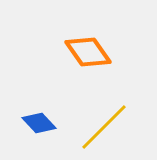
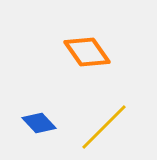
orange diamond: moved 1 px left
